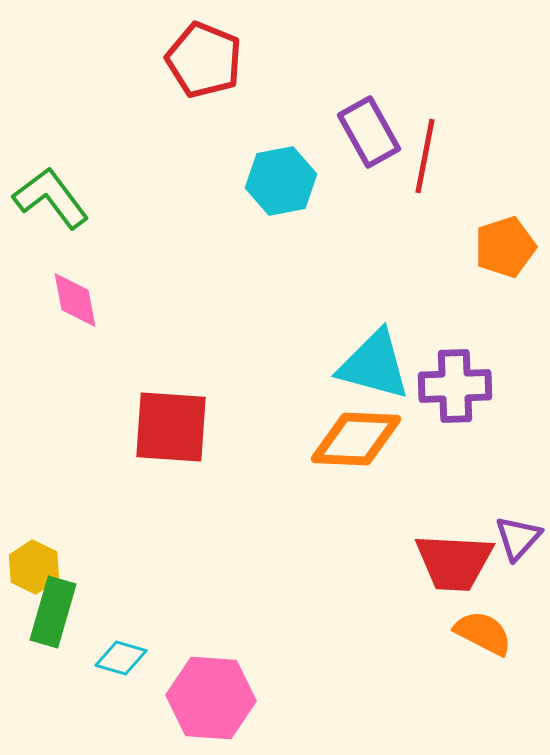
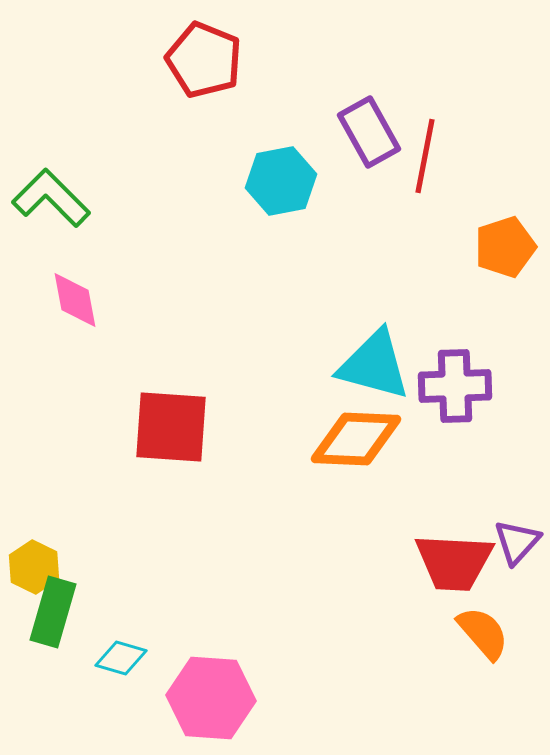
green L-shape: rotated 8 degrees counterclockwise
purple triangle: moved 1 px left, 4 px down
orange semicircle: rotated 22 degrees clockwise
